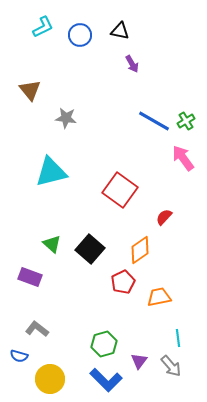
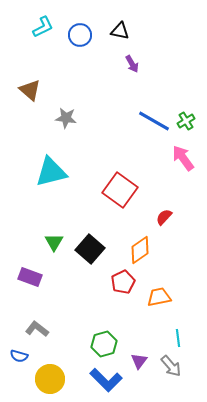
brown triangle: rotated 10 degrees counterclockwise
green triangle: moved 2 px right, 2 px up; rotated 18 degrees clockwise
